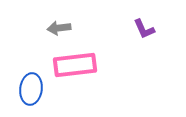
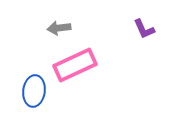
pink rectangle: rotated 18 degrees counterclockwise
blue ellipse: moved 3 px right, 2 px down
